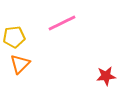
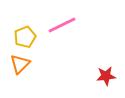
pink line: moved 2 px down
yellow pentagon: moved 11 px right; rotated 15 degrees counterclockwise
